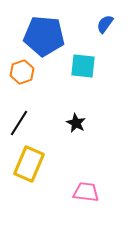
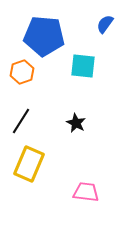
black line: moved 2 px right, 2 px up
